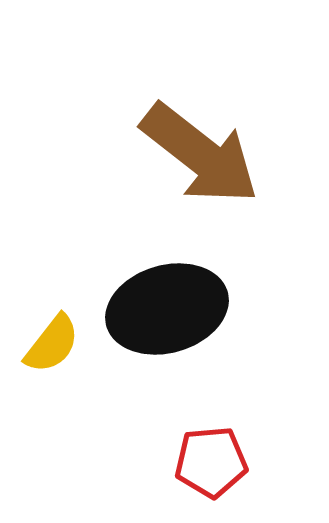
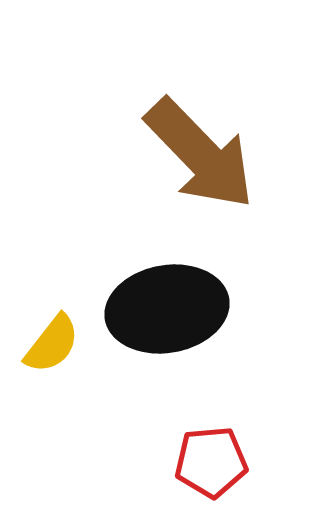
brown arrow: rotated 8 degrees clockwise
black ellipse: rotated 6 degrees clockwise
